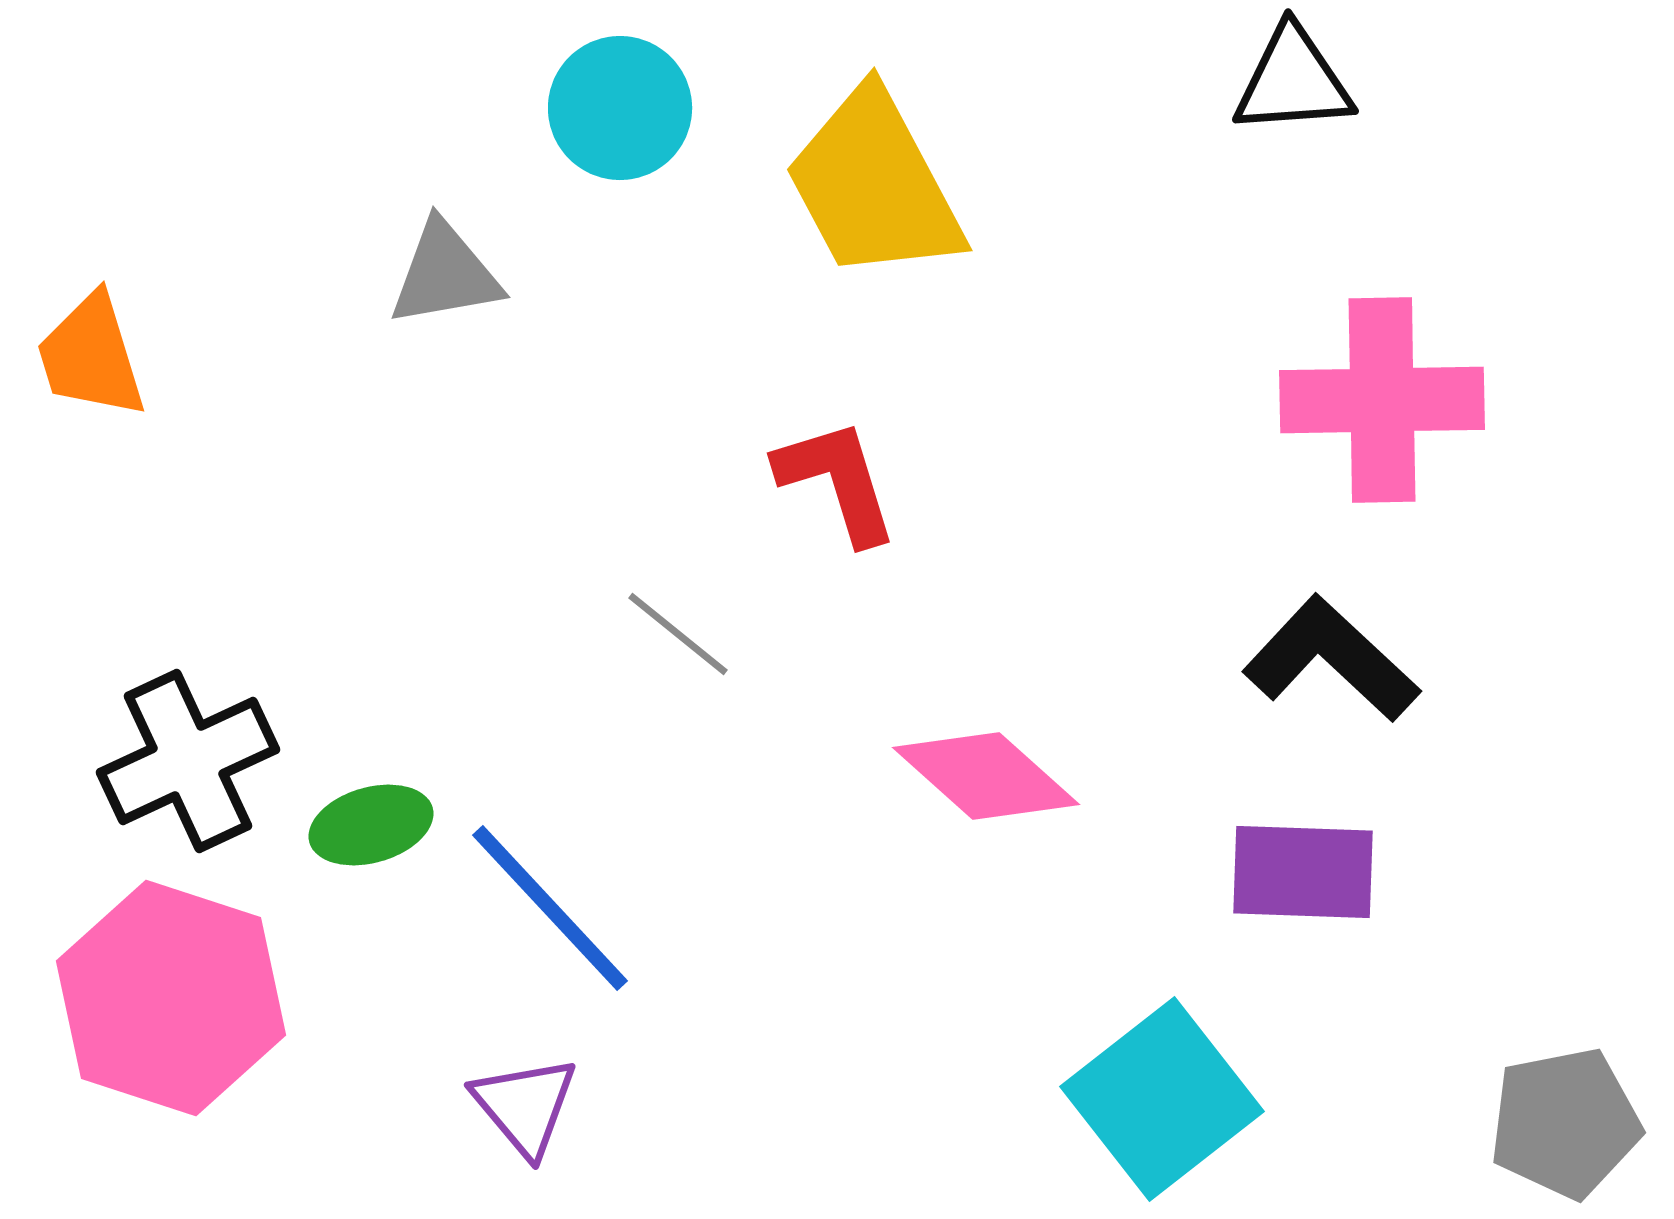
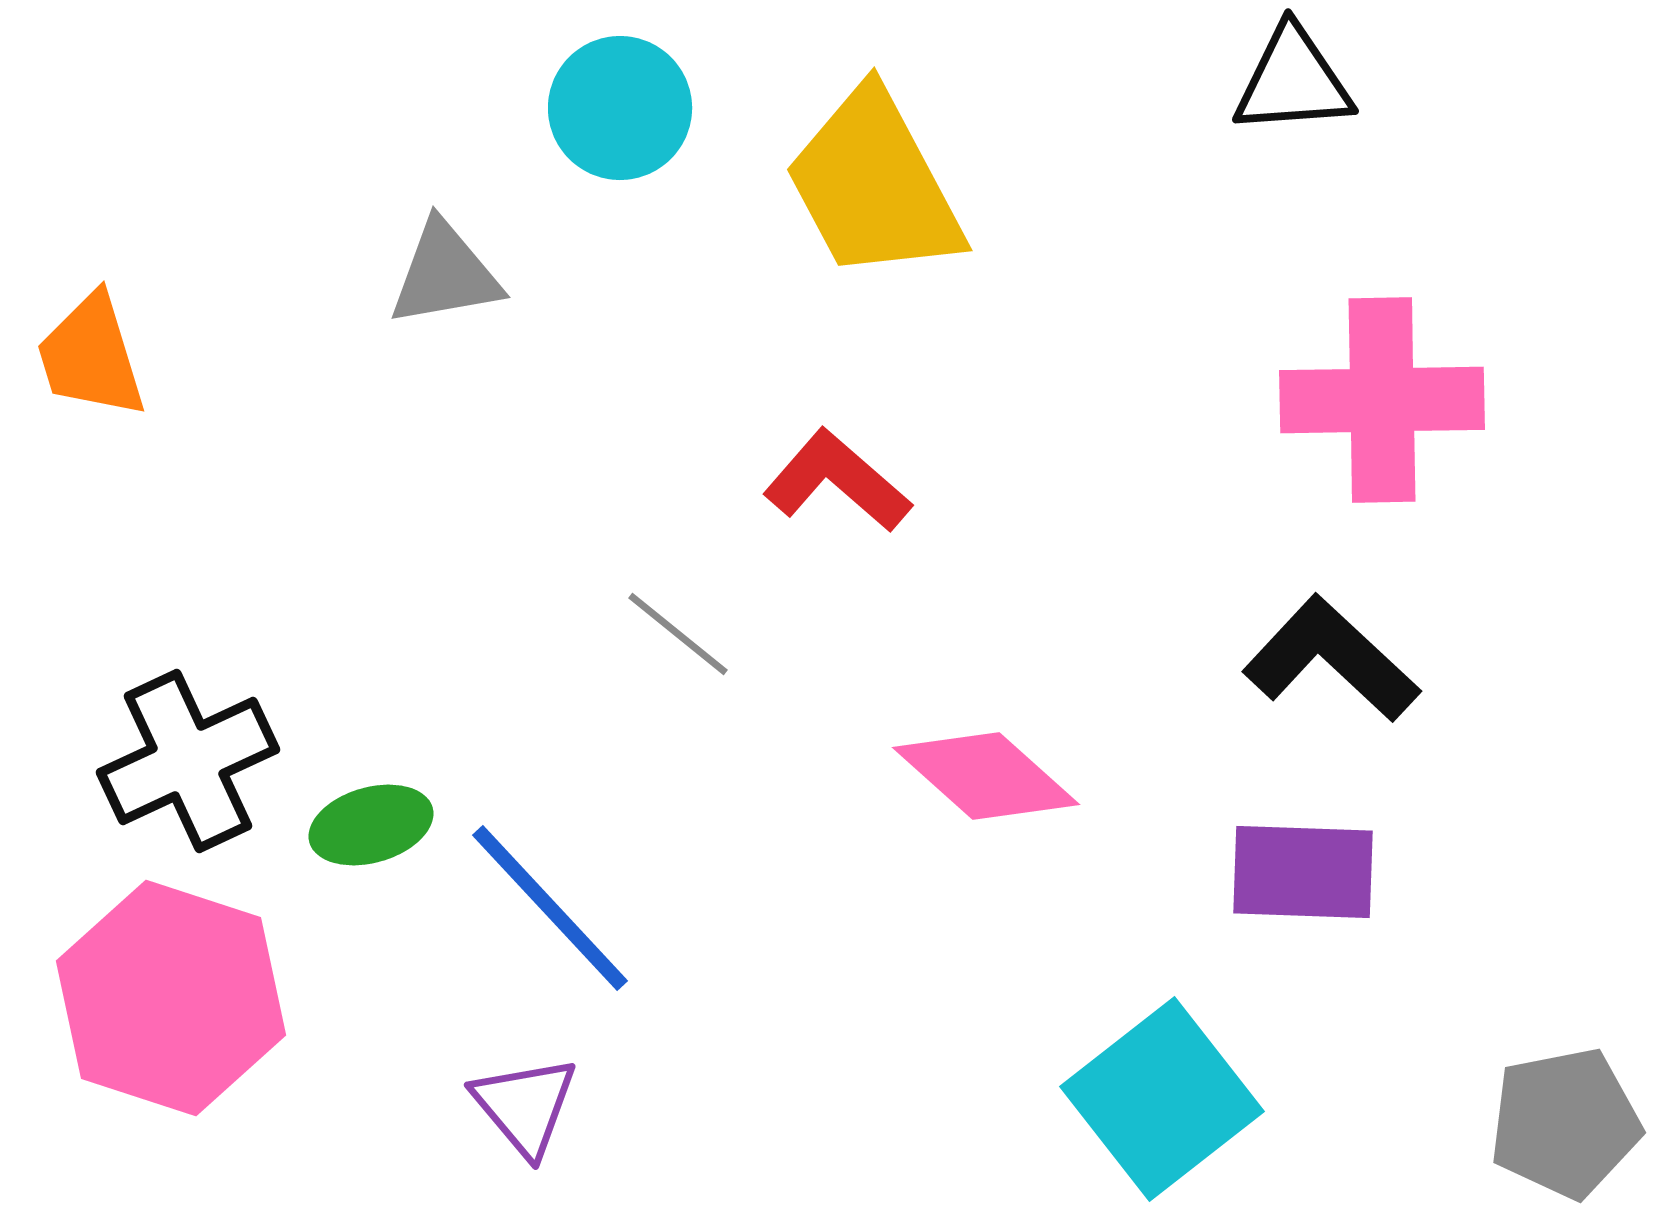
red L-shape: rotated 32 degrees counterclockwise
